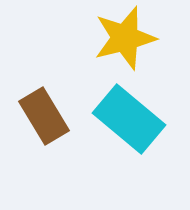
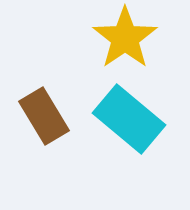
yellow star: rotated 20 degrees counterclockwise
